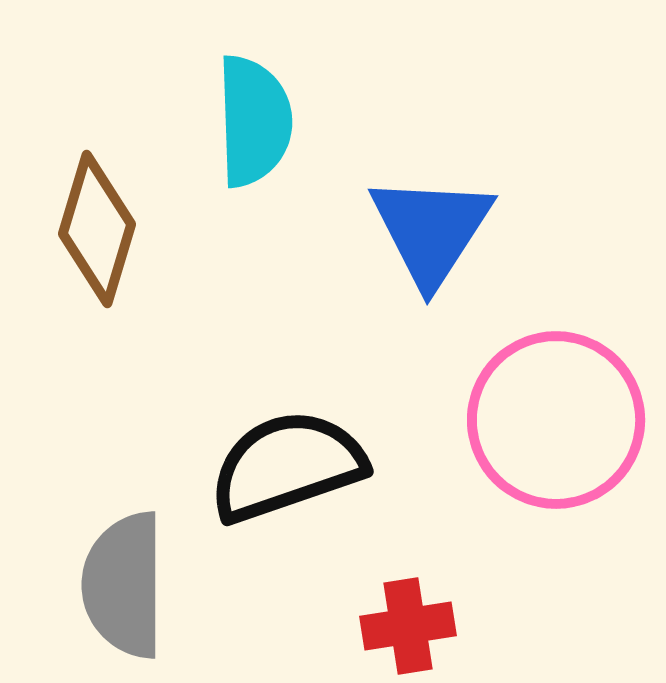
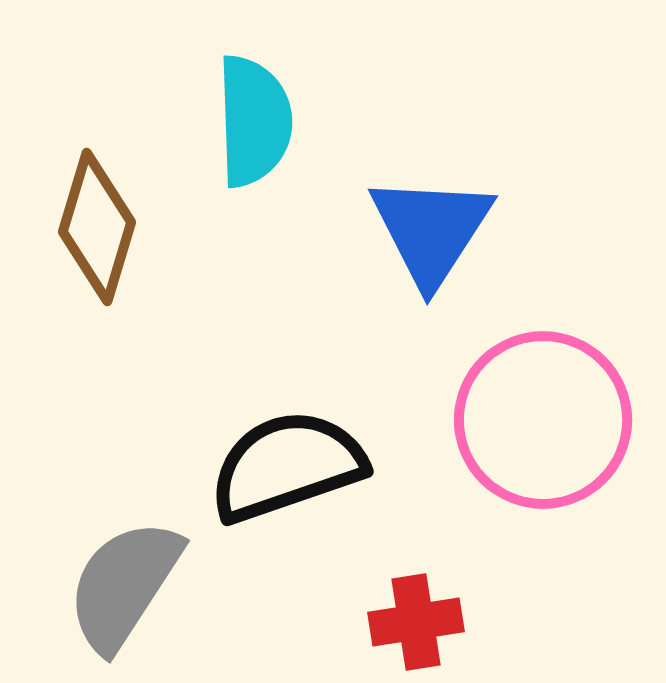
brown diamond: moved 2 px up
pink circle: moved 13 px left
gray semicircle: rotated 33 degrees clockwise
red cross: moved 8 px right, 4 px up
